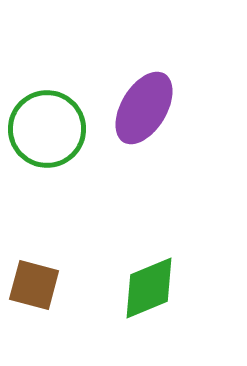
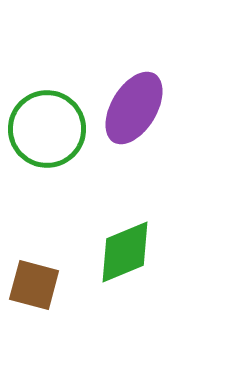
purple ellipse: moved 10 px left
green diamond: moved 24 px left, 36 px up
